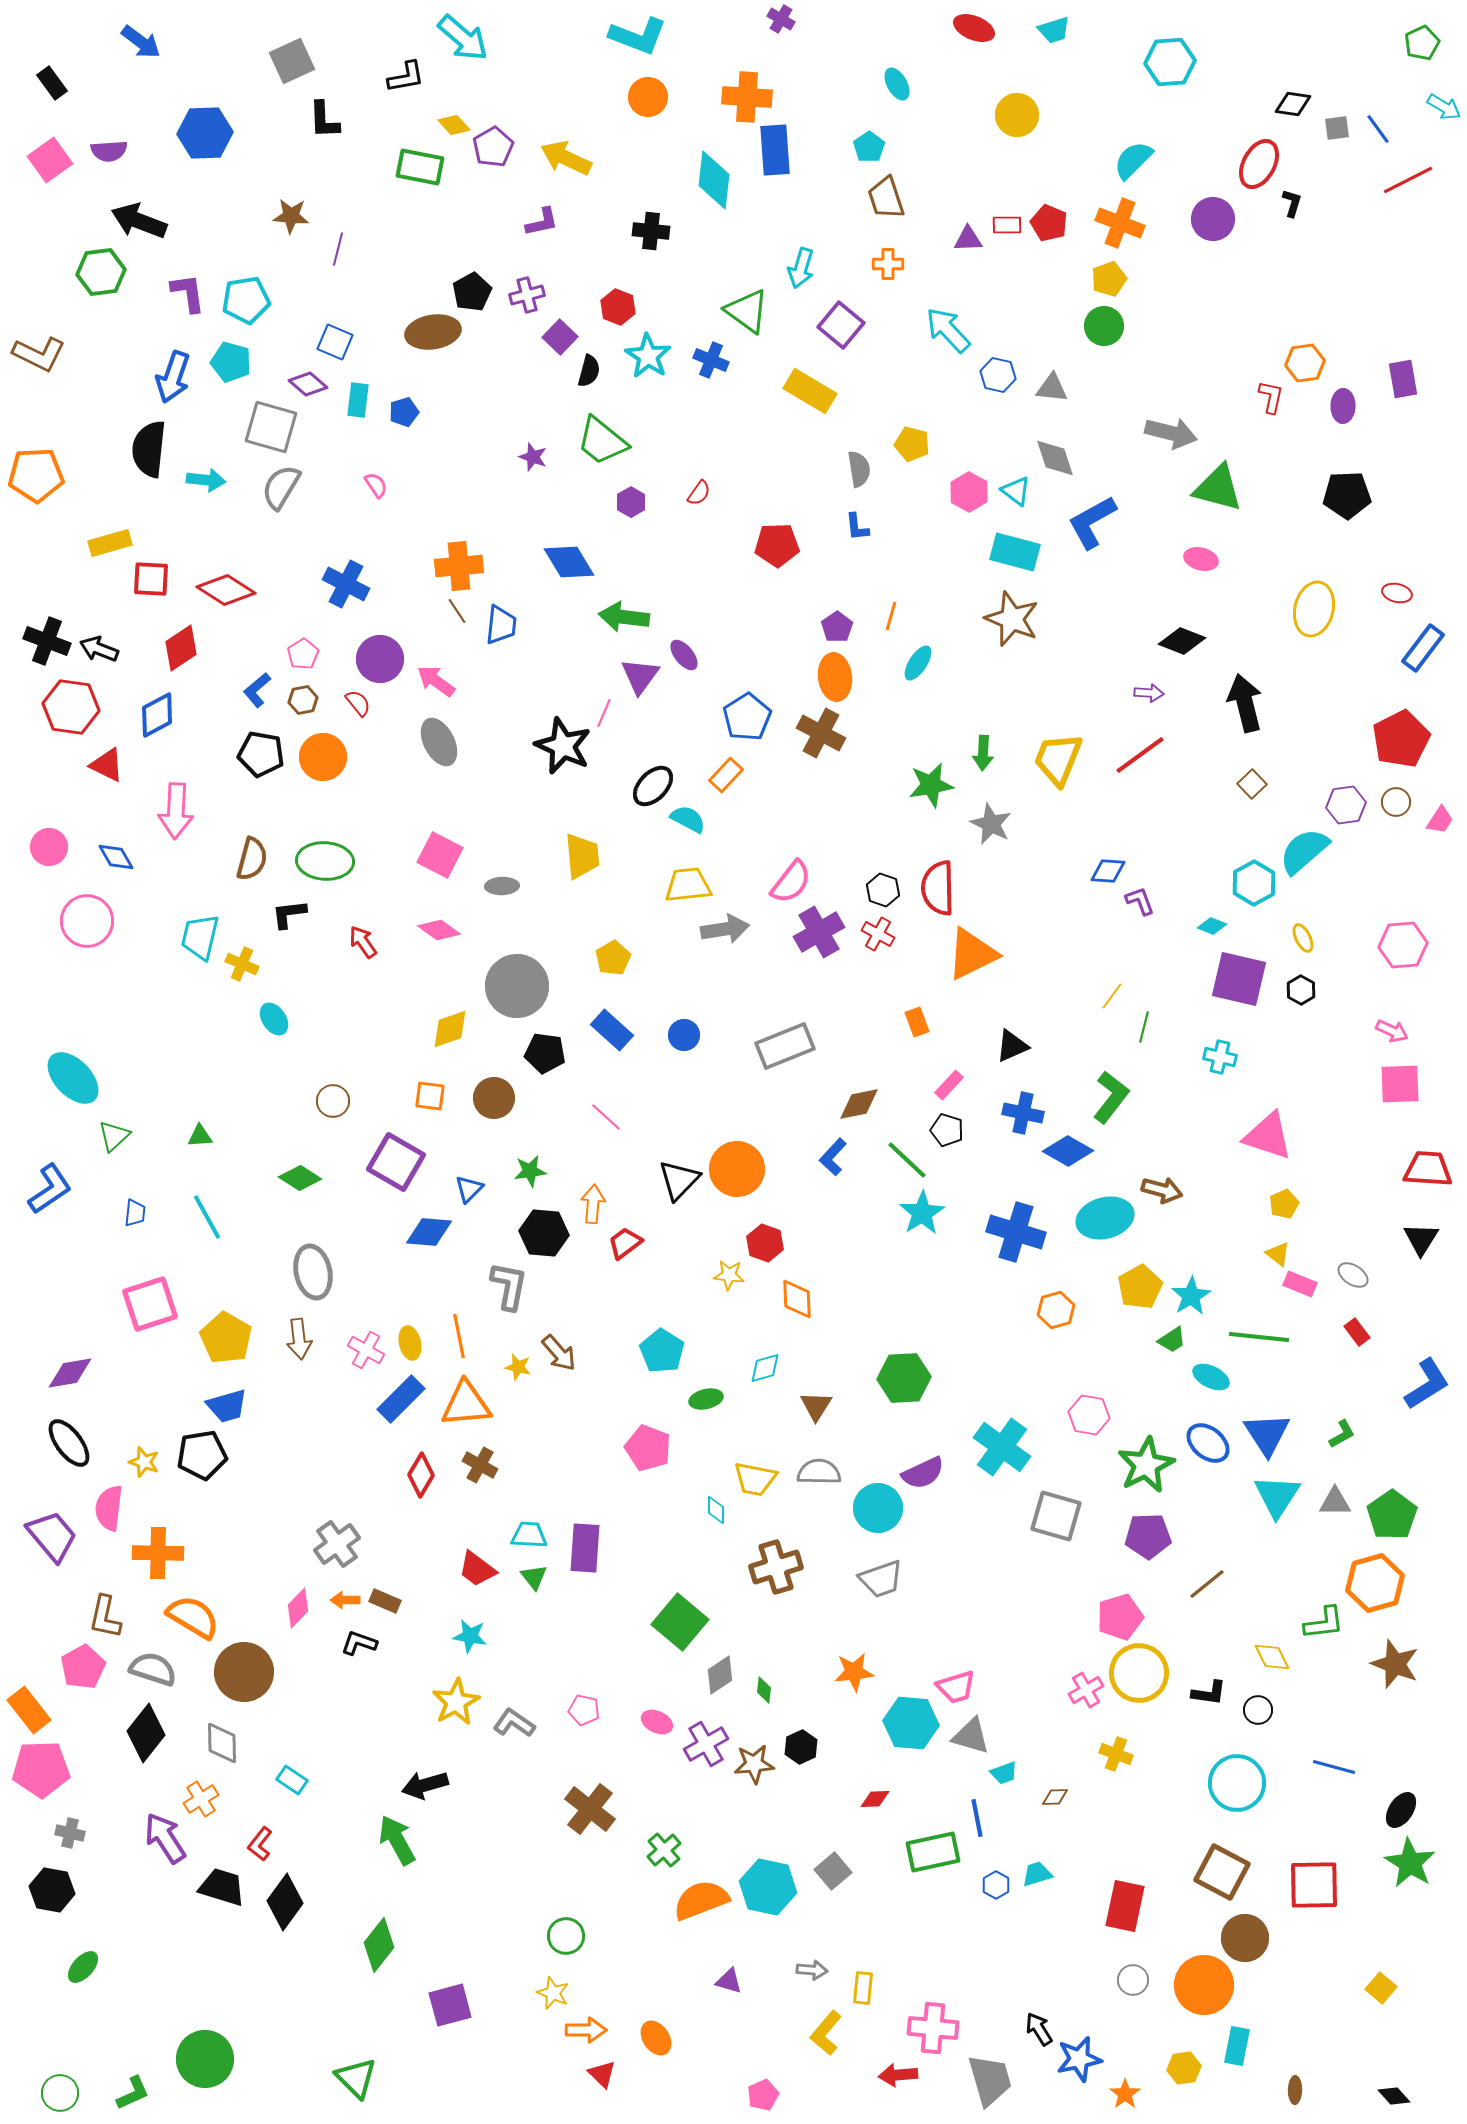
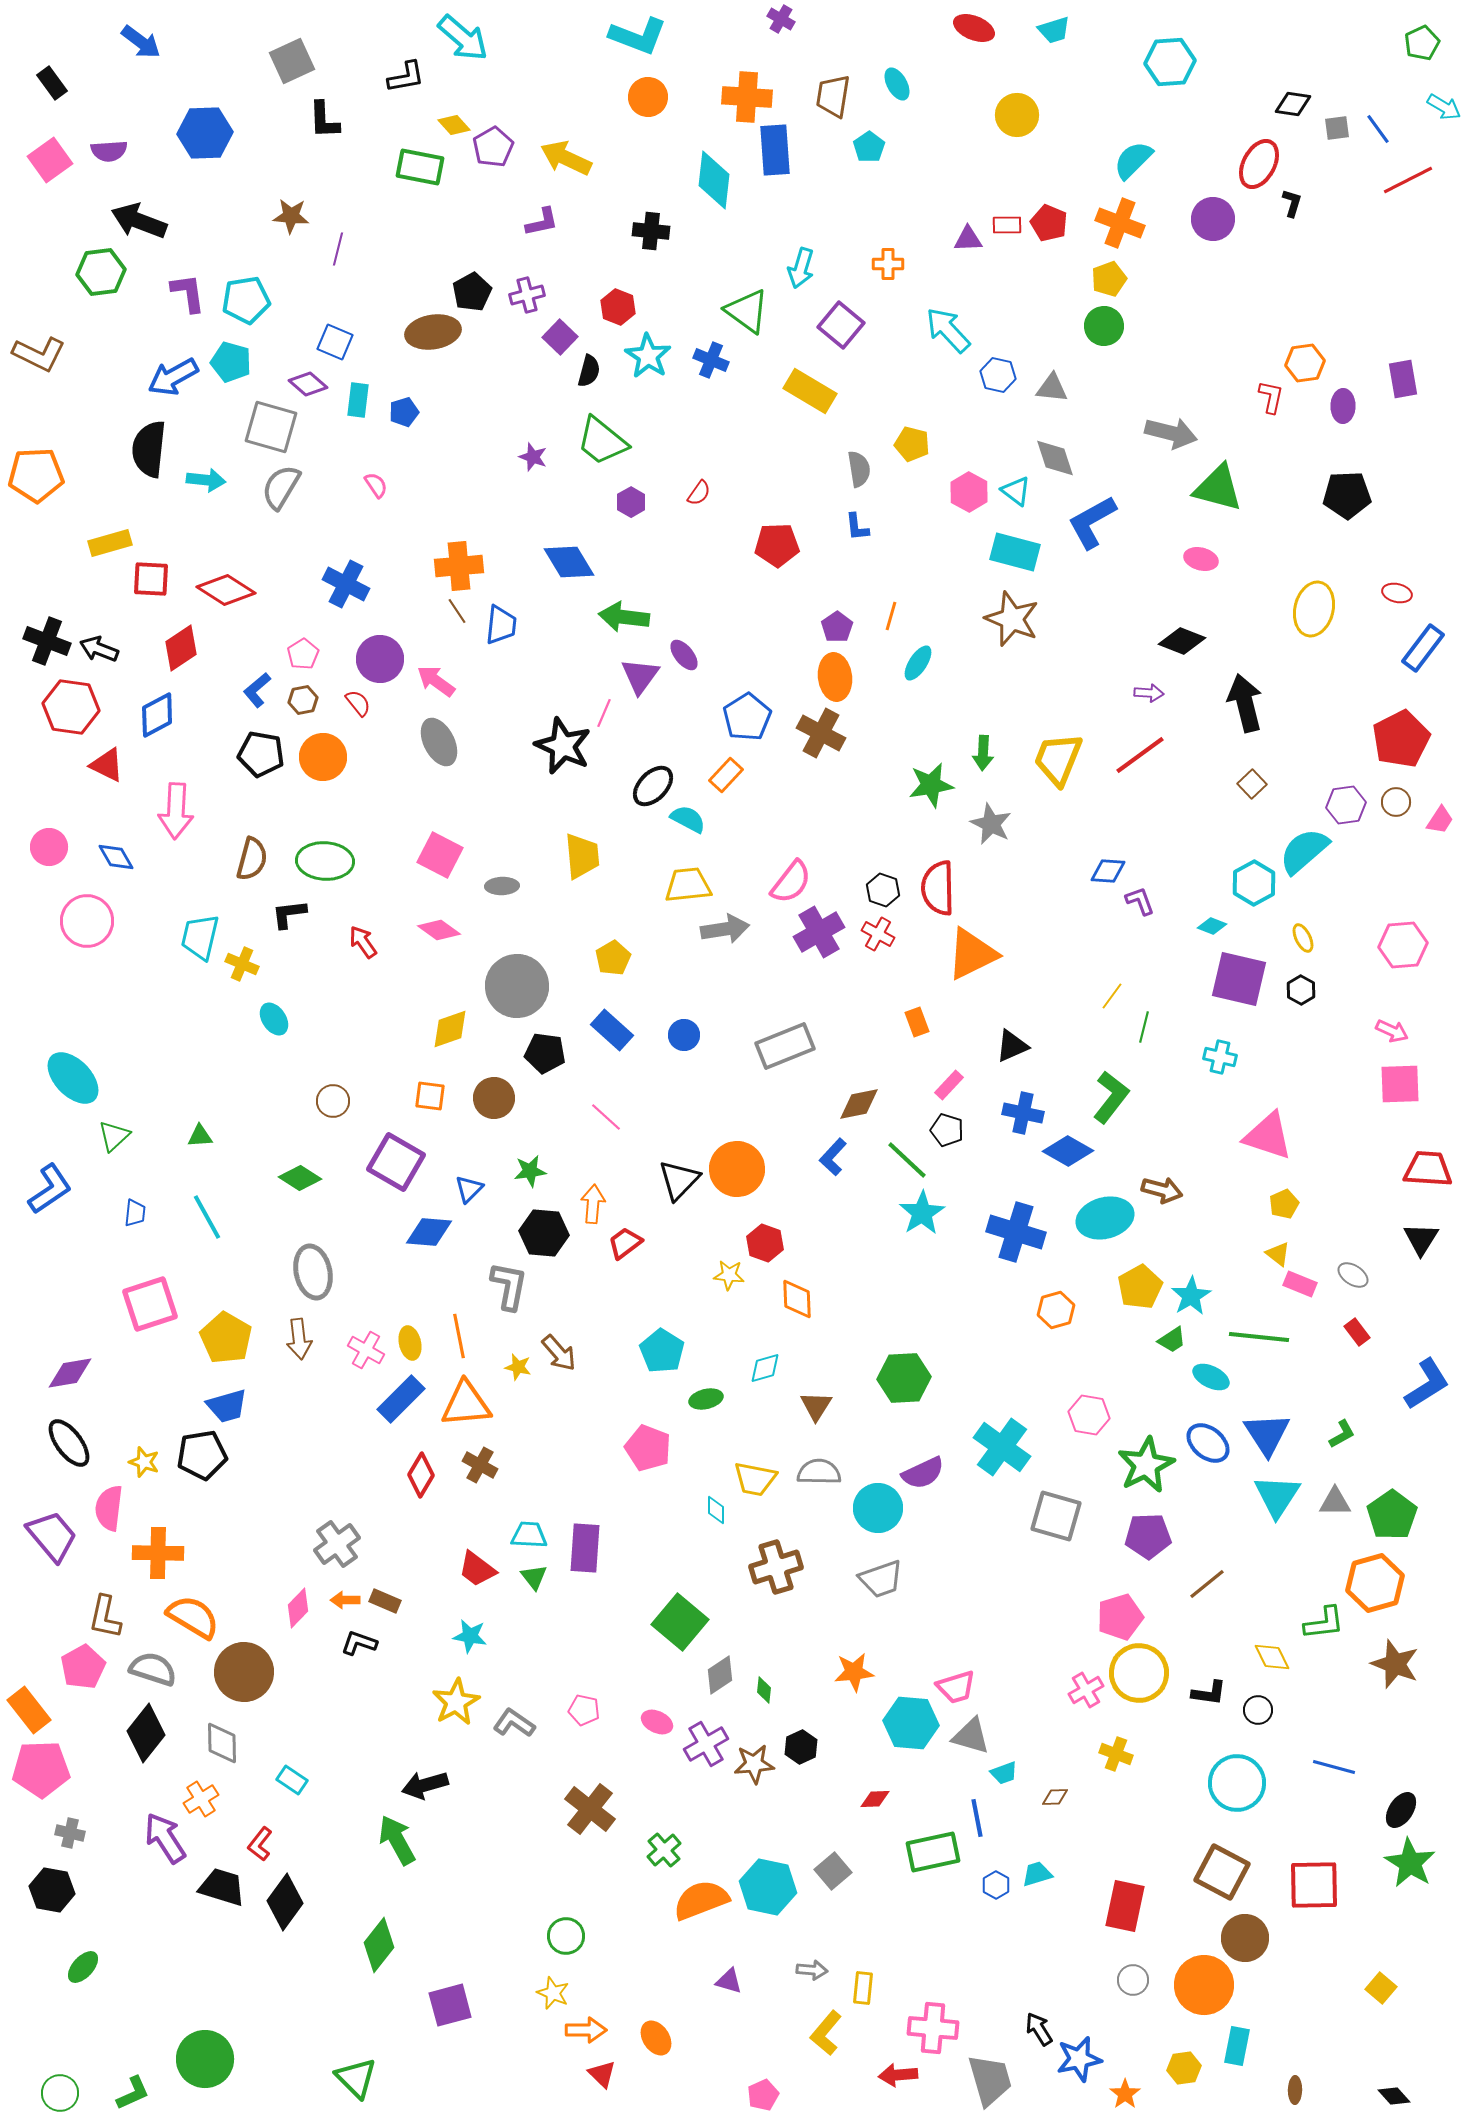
brown trapezoid at (886, 198): moved 53 px left, 102 px up; rotated 27 degrees clockwise
blue arrow at (173, 377): rotated 42 degrees clockwise
